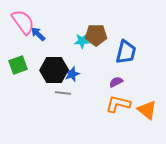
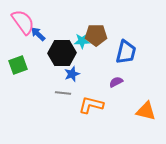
black hexagon: moved 8 px right, 17 px up
orange L-shape: moved 27 px left, 1 px down
orange triangle: moved 1 px left, 1 px down; rotated 25 degrees counterclockwise
